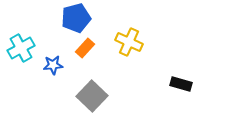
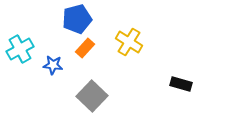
blue pentagon: moved 1 px right, 1 px down
yellow cross: rotated 8 degrees clockwise
cyan cross: moved 1 px left, 1 px down
blue star: rotated 12 degrees clockwise
